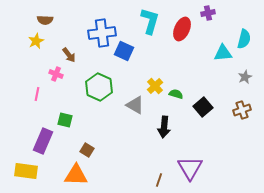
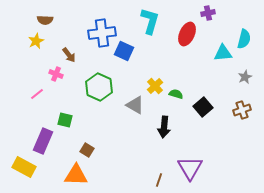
red ellipse: moved 5 px right, 5 px down
pink line: rotated 40 degrees clockwise
yellow rectangle: moved 2 px left, 4 px up; rotated 20 degrees clockwise
